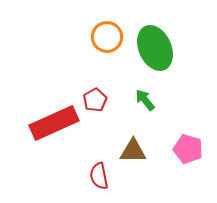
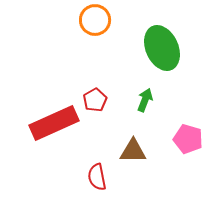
orange circle: moved 12 px left, 17 px up
green ellipse: moved 7 px right
green arrow: rotated 60 degrees clockwise
pink pentagon: moved 10 px up
red semicircle: moved 2 px left, 1 px down
